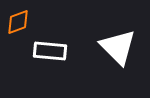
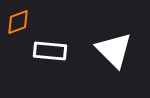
white triangle: moved 4 px left, 3 px down
